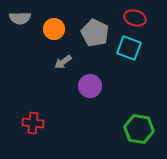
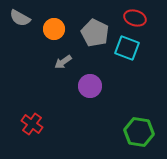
gray semicircle: rotated 30 degrees clockwise
cyan square: moved 2 px left
red cross: moved 1 px left, 1 px down; rotated 30 degrees clockwise
green hexagon: moved 3 px down
